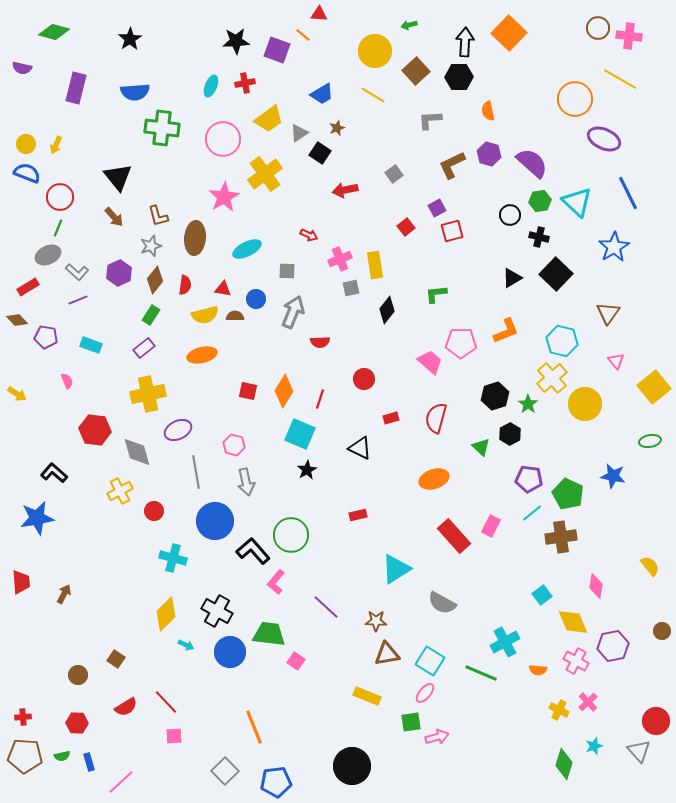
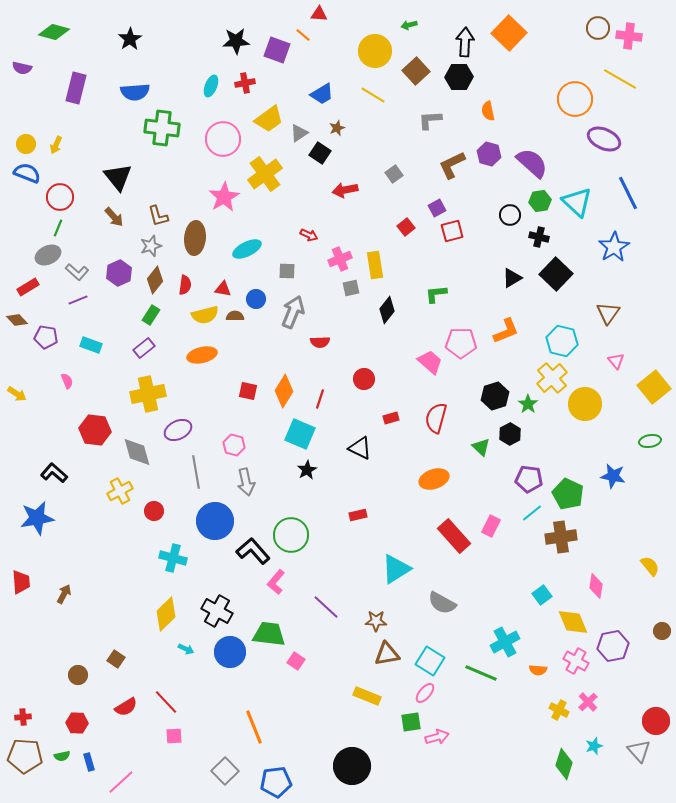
cyan arrow at (186, 645): moved 4 px down
